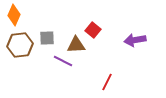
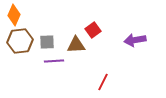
red square: rotated 14 degrees clockwise
gray square: moved 4 px down
brown hexagon: moved 4 px up
purple line: moved 9 px left; rotated 30 degrees counterclockwise
red line: moved 4 px left
